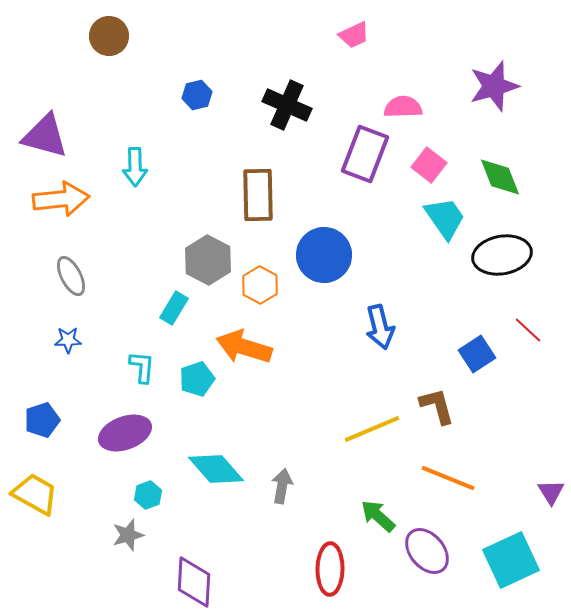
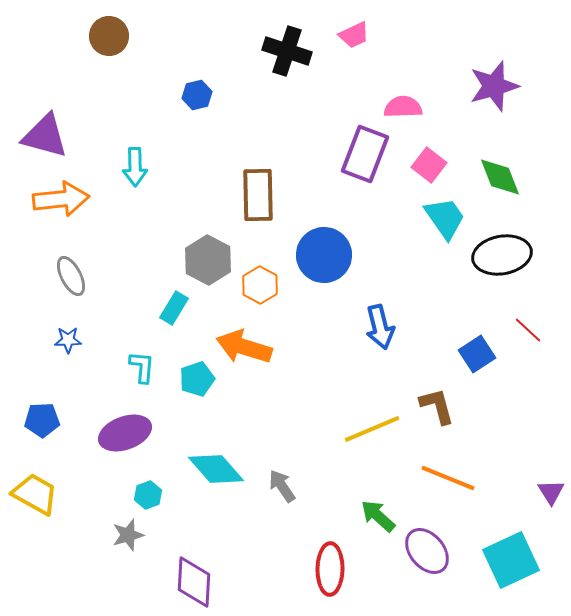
black cross at (287, 105): moved 54 px up; rotated 6 degrees counterclockwise
blue pentagon at (42, 420): rotated 16 degrees clockwise
gray arrow at (282, 486): rotated 44 degrees counterclockwise
